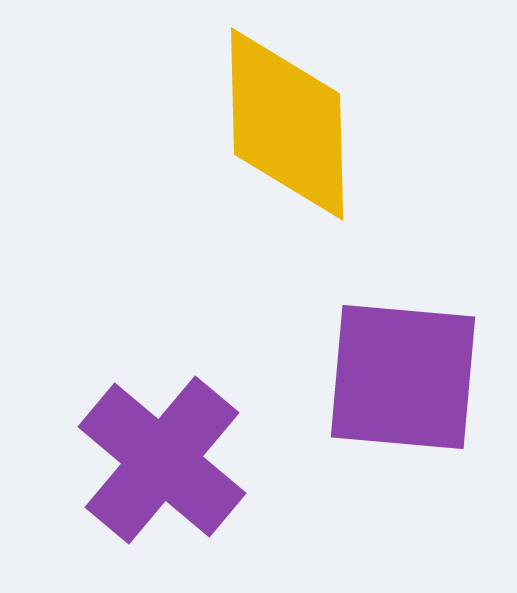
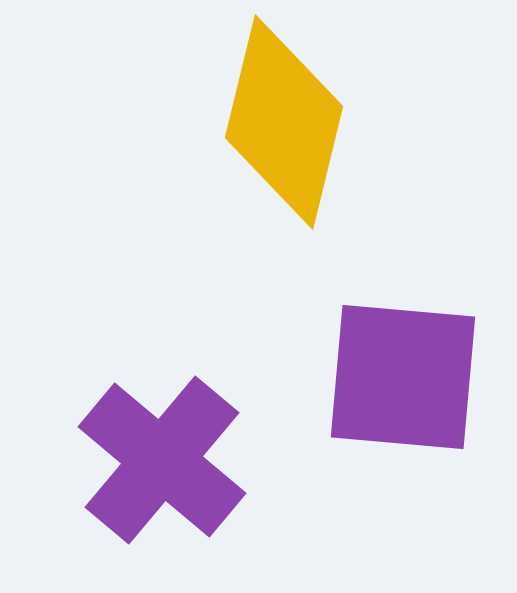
yellow diamond: moved 3 px left, 2 px up; rotated 15 degrees clockwise
